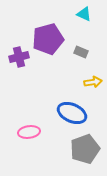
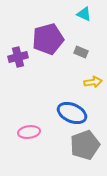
purple cross: moved 1 px left
gray pentagon: moved 4 px up
